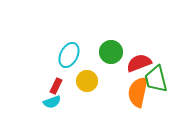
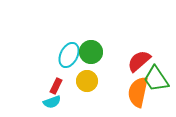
green circle: moved 20 px left
red semicircle: moved 2 px up; rotated 20 degrees counterclockwise
green trapezoid: rotated 20 degrees counterclockwise
